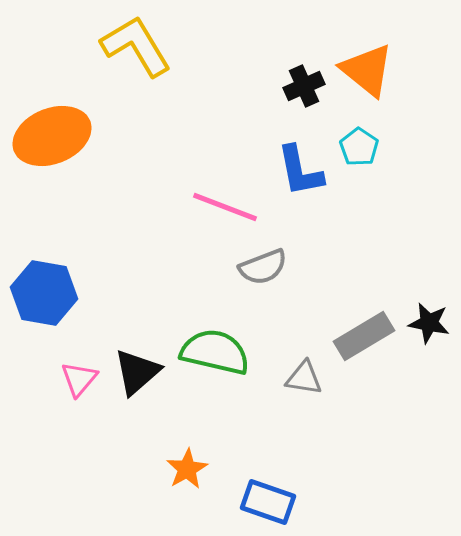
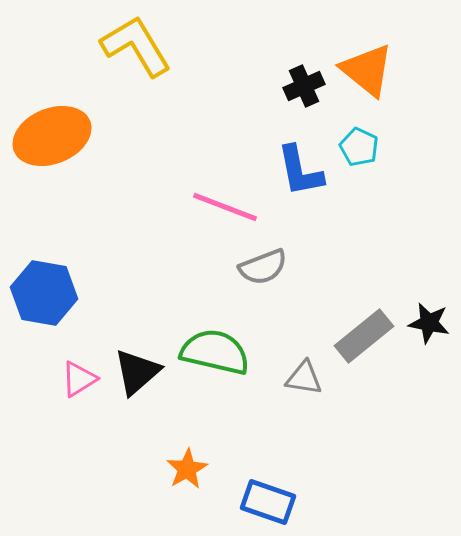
cyan pentagon: rotated 9 degrees counterclockwise
gray rectangle: rotated 8 degrees counterclockwise
pink triangle: rotated 18 degrees clockwise
